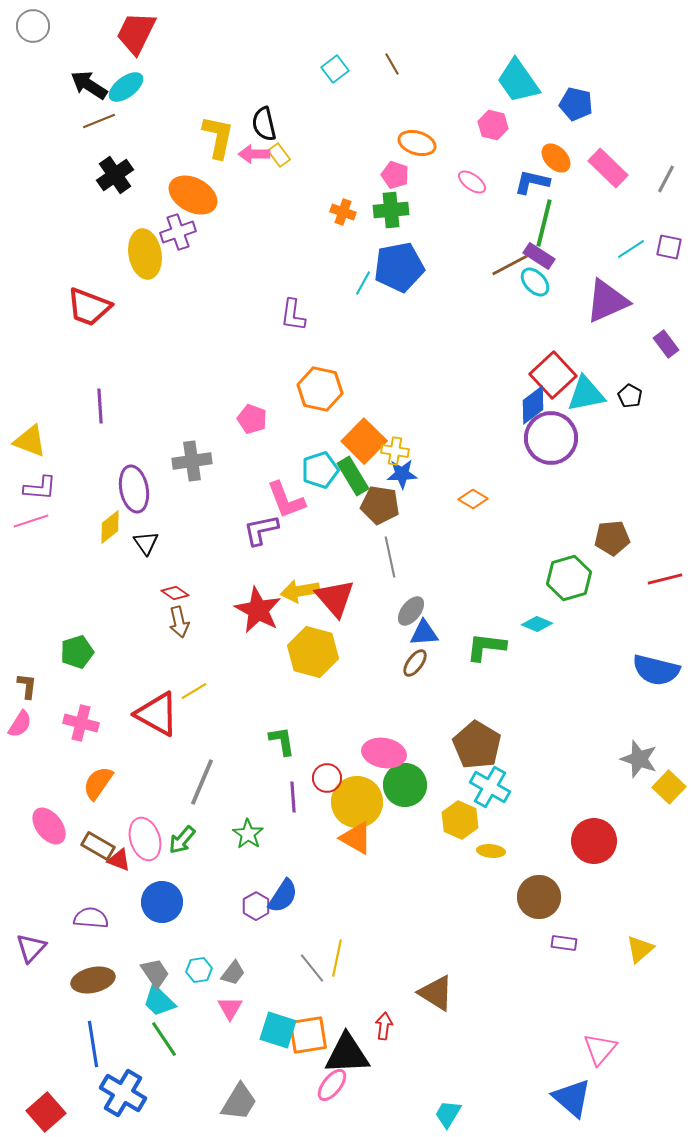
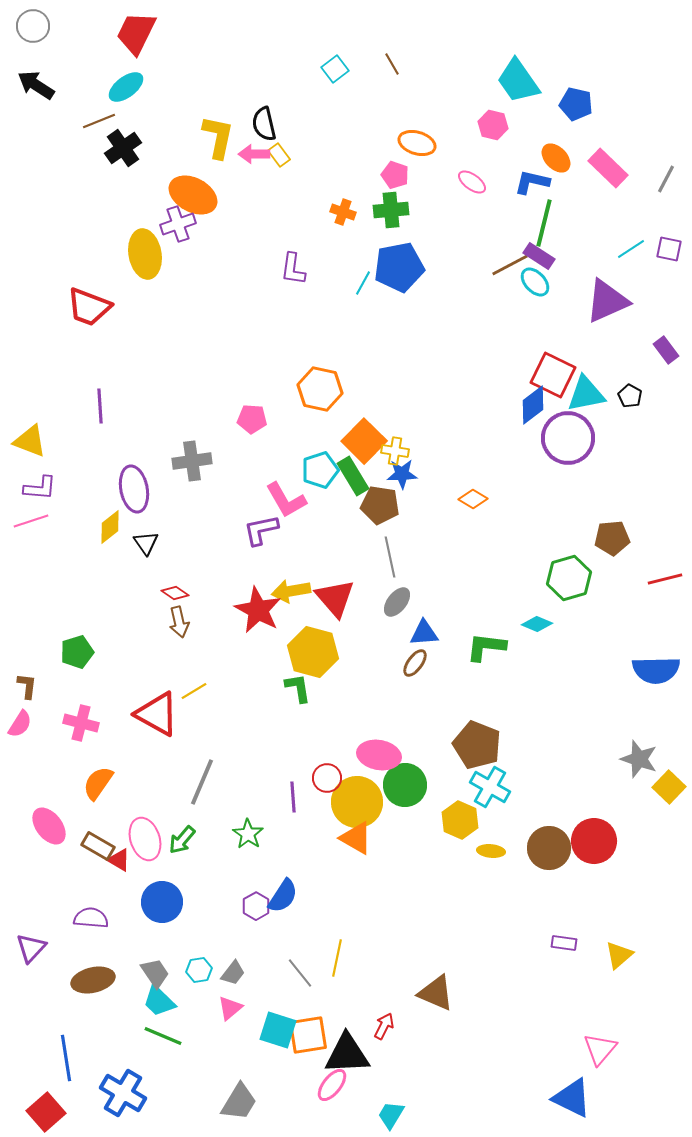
black arrow at (89, 85): moved 53 px left
black cross at (115, 175): moved 8 px right, 27 px up
purple cross at (178, 232): moved 8 px up
purple square at (669, 247): moved 2 px down
purple L-shape at (293, 315): moved 46 px up
purple rectangle at (666, 344): moved 6 px down
red square at (553, 375): rotated 21 degrees counterclockwise
pink pentagon at (252, 419): rotated 16 degrees counterclockwise
purple circle at (551, 438): moved 17 px right
pink L-shape at (286, 500): rotated 9 degrees counterclockwise
yellow arrow at (300, 591): moved 9 px left
gray ellipse at (411, 611): moved 14 px left, 9 px up
blue semicircle at (656, 670): rotated 15 degrees counterclockwise
green L-shape at (282, 741): moved 16 px right, 53 px up
brown pentagon at (477, 745): rotated 9 degrees counterclockwise
pink ellipse at (384, 753): moved 5 px left, 2 px down
red triangle at (119, 860): rotated 10 degrees clockwise
brown circle at (539, 897): moved 10 px right, 49 px up
yellow triangle at (640, 949): moved 21 px left, 6 px down
gray line at (312, 968): moved 12 px left, 5 px down
brown triangle at (436, 993): rotated 9 degrees counterclockwise
pink triangle at (230, 1008): rotated 20 degrees clockwise
red arrow at (384, 1026): rotated 20 degrees clockwise
green line at (164, 1039): moved 1 px left, 3 px up; rotated 33 degrees counterclockwise
blue line at (93, 1044): moved 27 px left, 14 px down
blue triangle at (572, 1098): rotated 15 degrees counterclockwise
cyan trapezoid at (448, 1114): moved 57 px left, 1 px down
